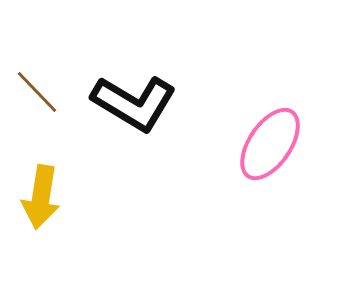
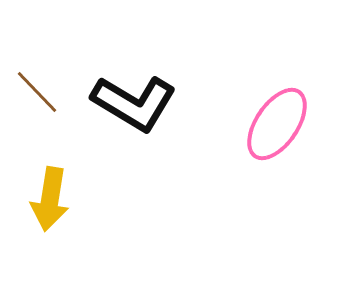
pink ellipse: moved 7 px right, 20 px up
yellow arrow: moved 9 px right, 2 px down
